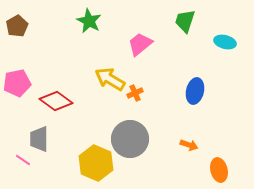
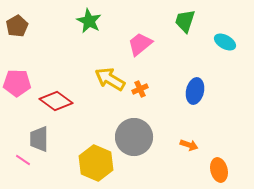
cyan ellipse: rotated 15 degrees clockwise
pink pentagon: rotated 12 degrees clockwise
orange cross: moved 5 px right, 4 px up
gray circle: moved 4 px right, 2 px up
